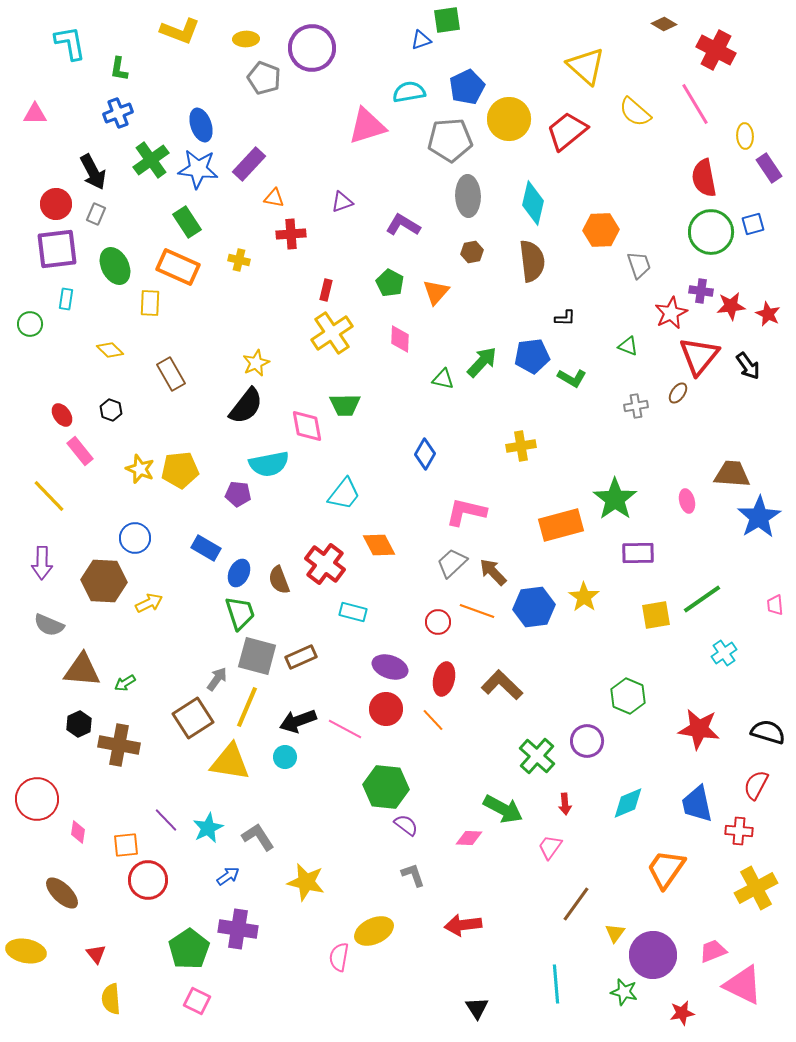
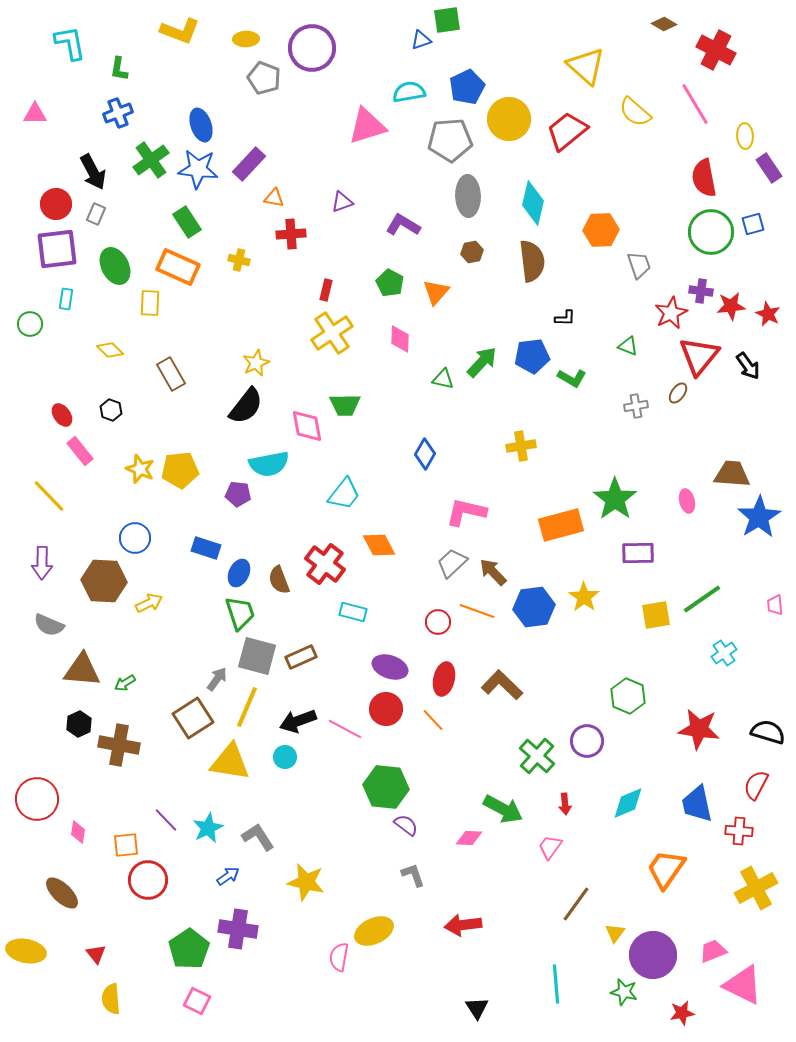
blue rectangle at (206, 548): rotated 12 degrees counterclockwise
